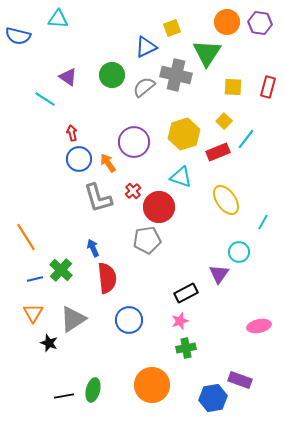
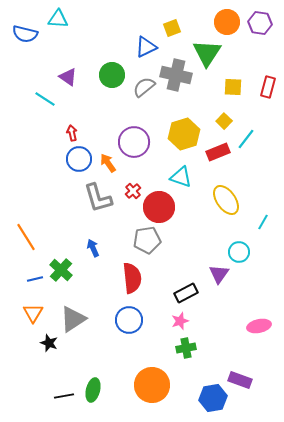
blue semicircle at (18, 36): moved 7 px right, 2 px up
red semicircle at (107, 278): moved 25 px right
